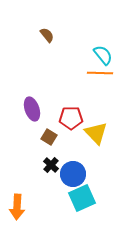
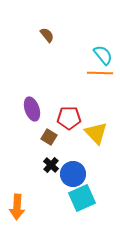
red pentagon: moved 2 px left
